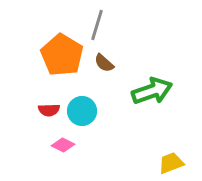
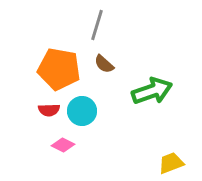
orange pentagon: moved 3 px left, 14 px down; rotated 21 degrees counterclockwise
brown semicircle: moved 1 px down
